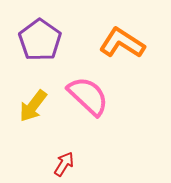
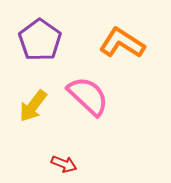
red arrow: rotated 80 degrees clockwise
